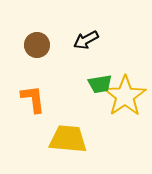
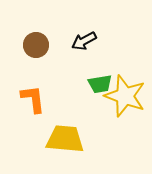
black arrow: moved 2 px left, 1 px down
brown circle: moved 1 px left
yellow star: rotated 18 degrees counterclockwise
yellow trapezoid: moved 3 px left
